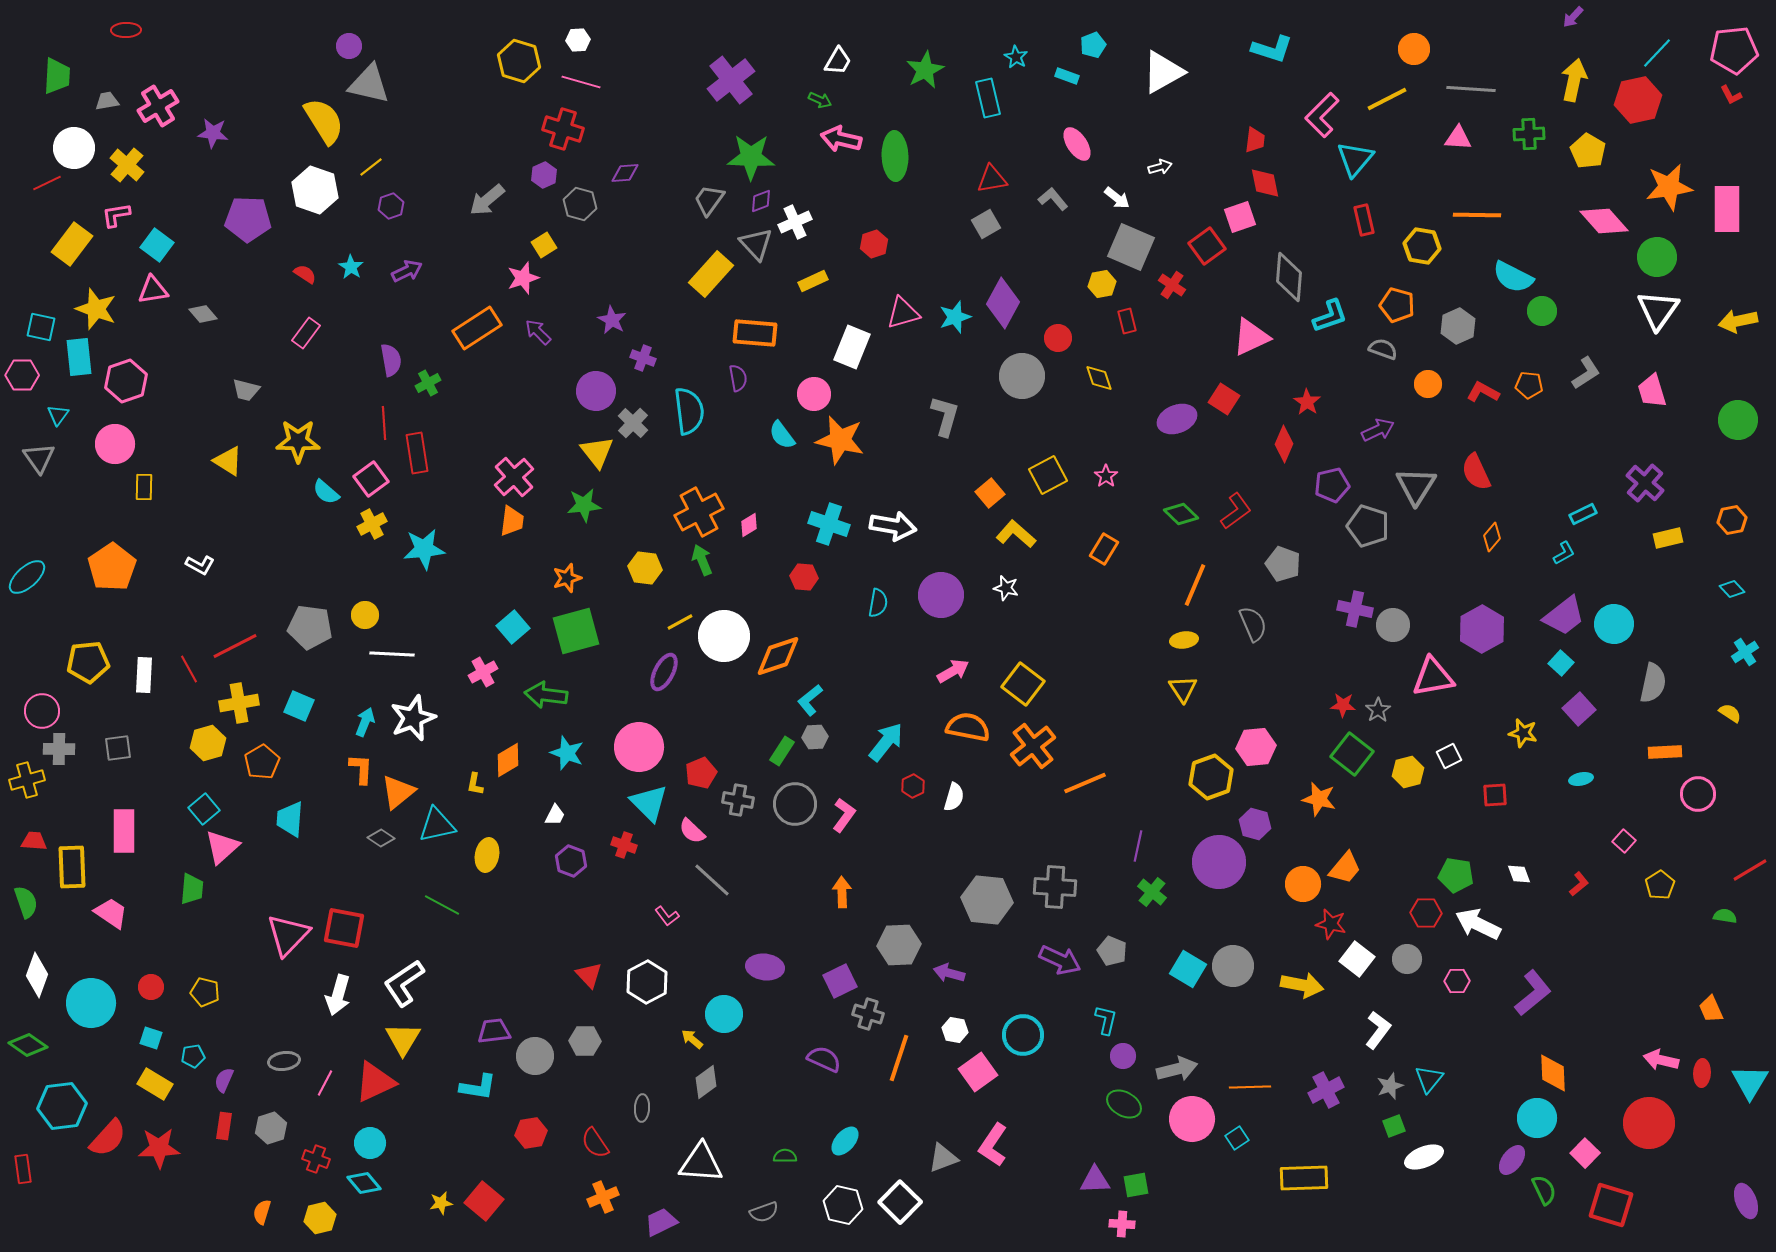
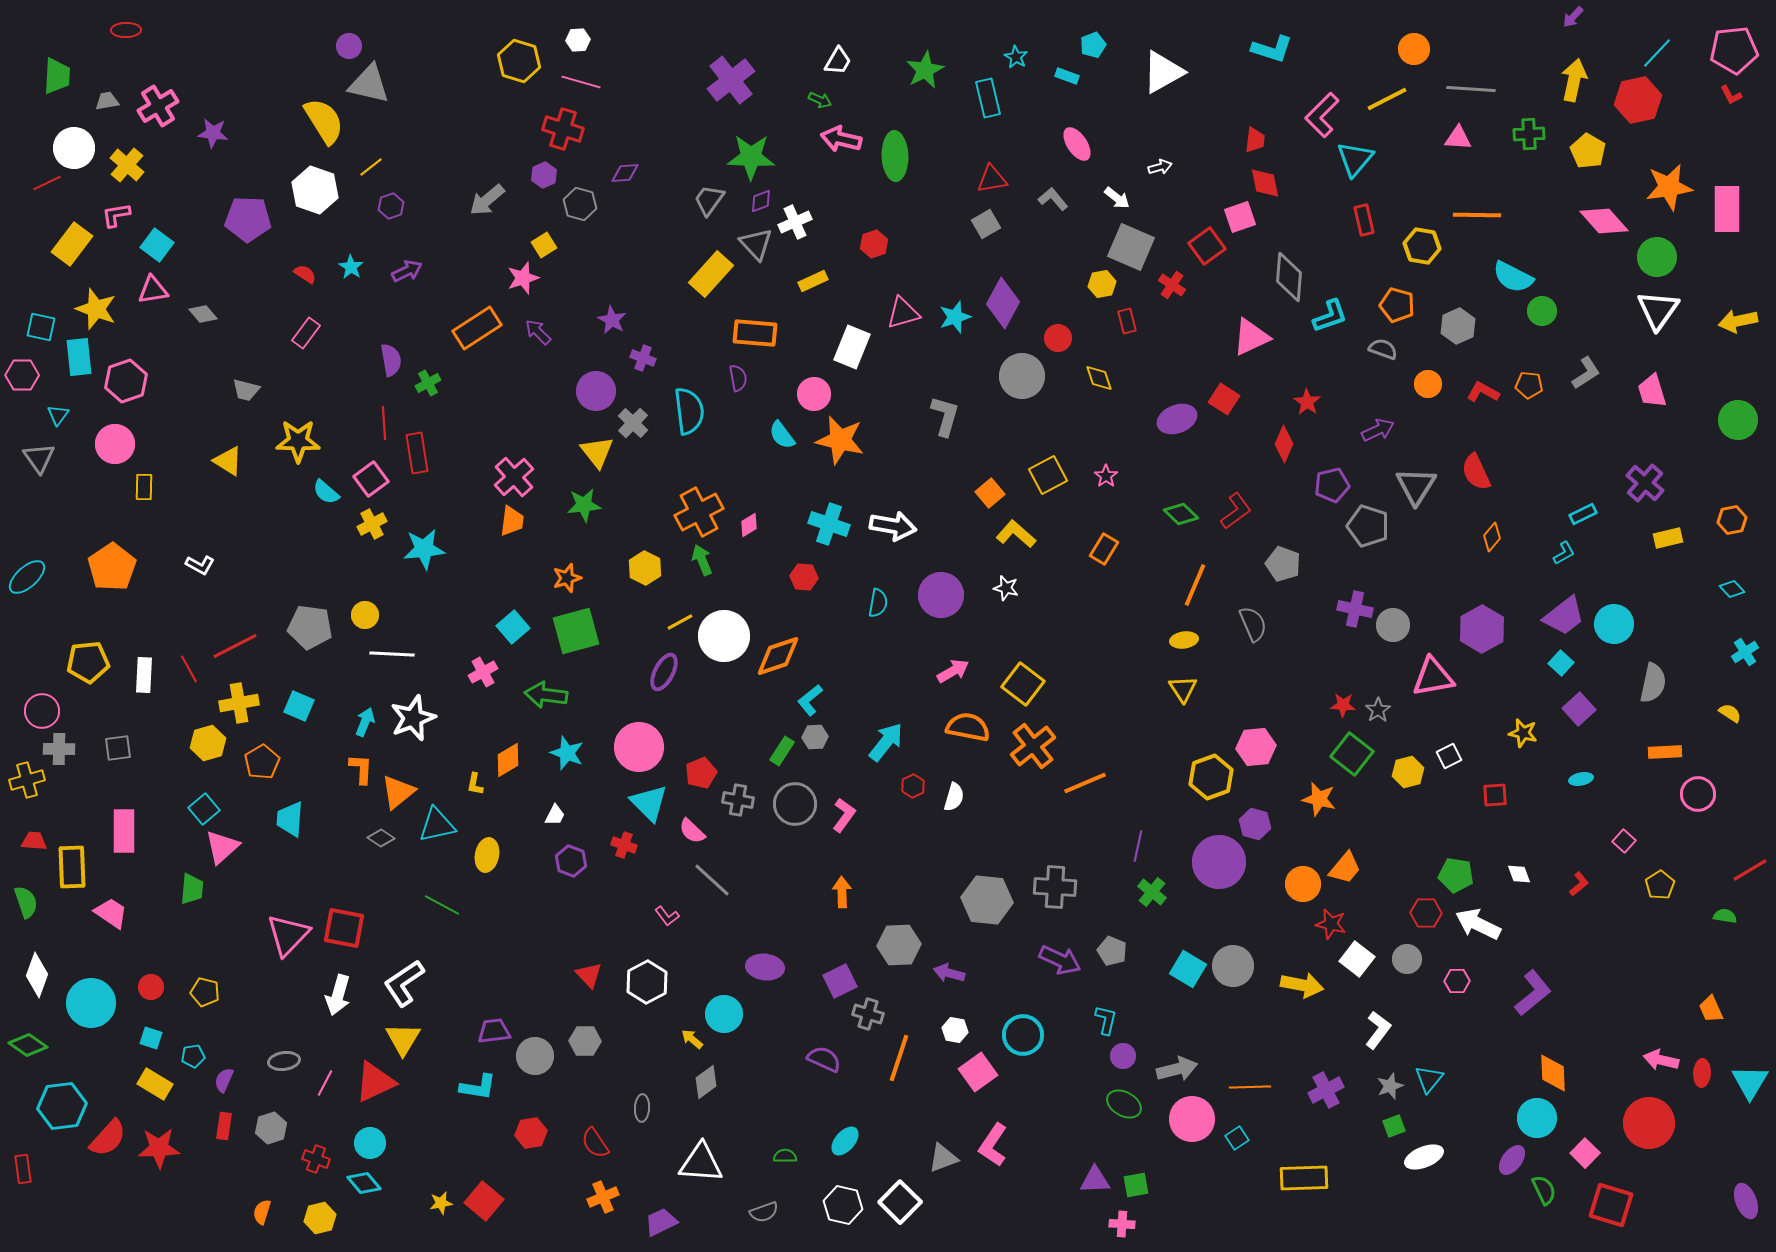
yellow hexagon at (645, 568): rotated 20 degrees clockwise
